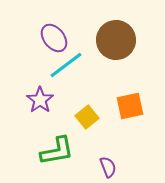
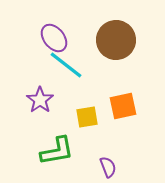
cyan line: rotated 75 degrees clockwise
orange square: moved 7 px left
yellow square: rotated 30 degrees clockwise
